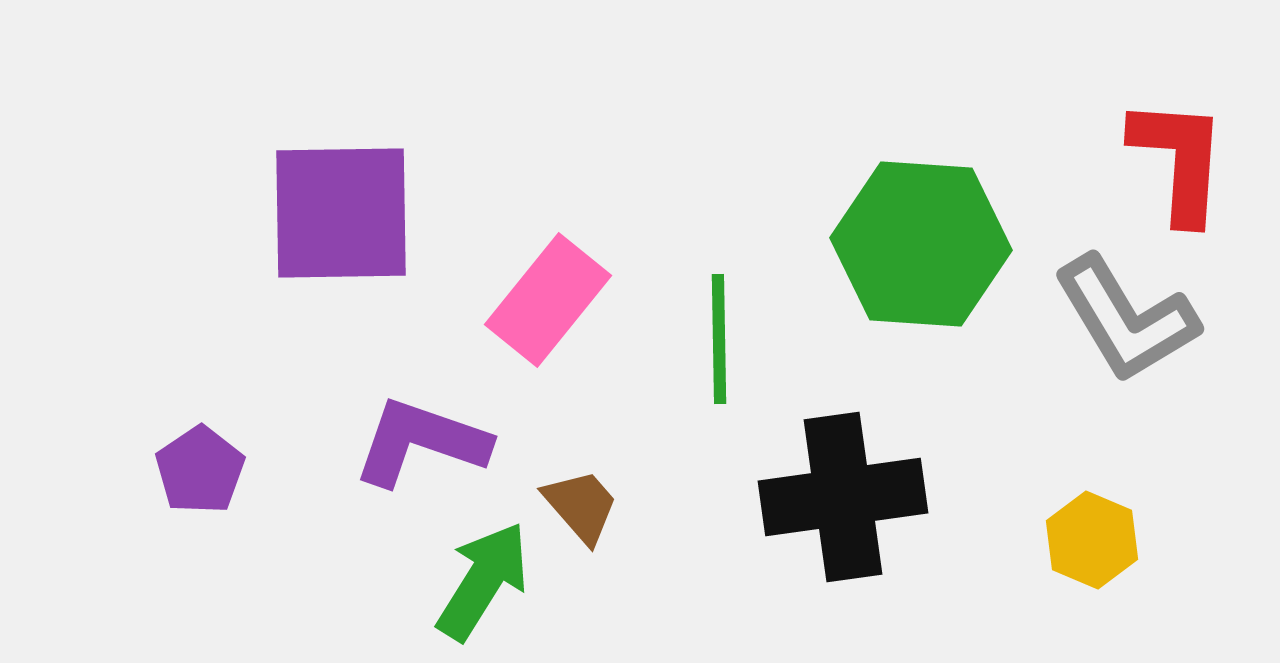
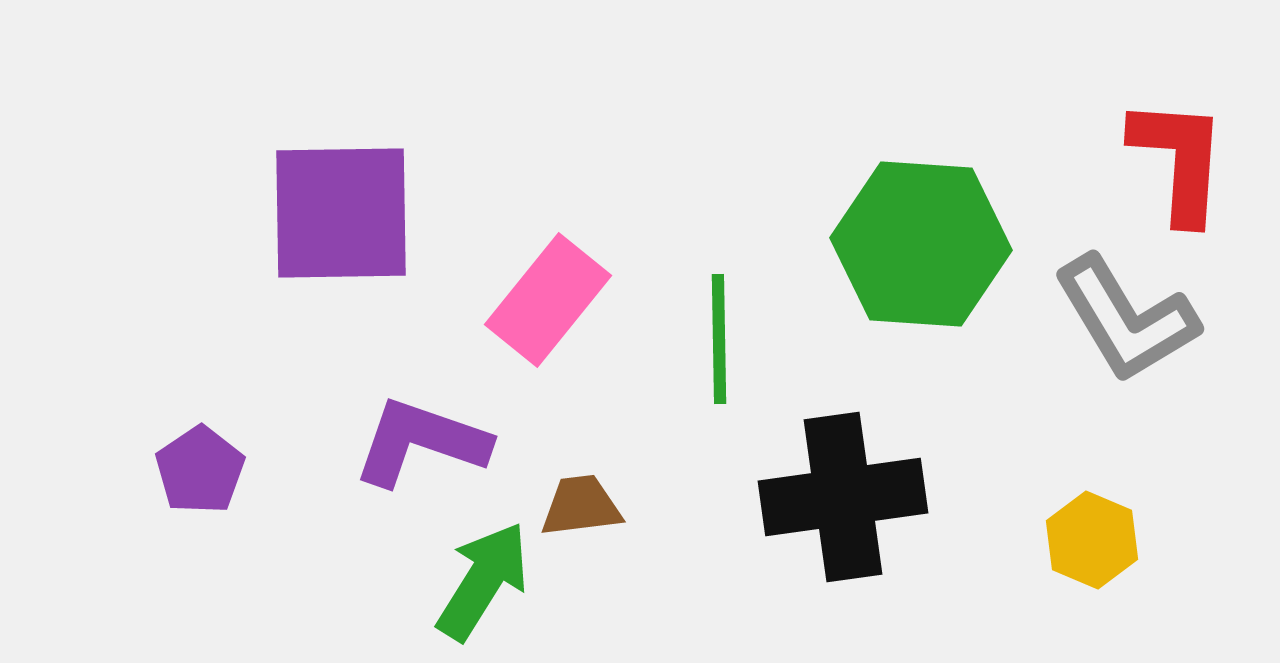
brown trapezoid: rotated 56 degrees counterclockwise
